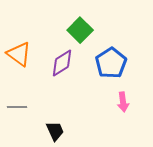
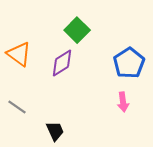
green square: moved 3 px left
blue pentagon: moved 18 px right
gray line: rotated 36 degrees clockwise
